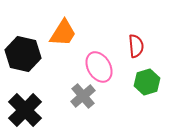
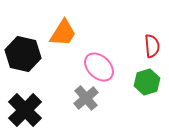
red semicircle: moved 16 px right
pink ellipse: rotated 16 degrees counterclockwise
gray cross: moved 3 px right, 2 px down
